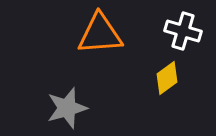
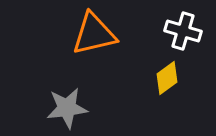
orange triangle: moved 6 px left; rotated 9 degrees counterclockwise
gray star: rotated 9 degrees clockwise
